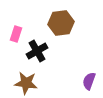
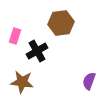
pink rectangle: moved 1 px left, 2 px down
brown star: moved 4 px left, 1 px up
